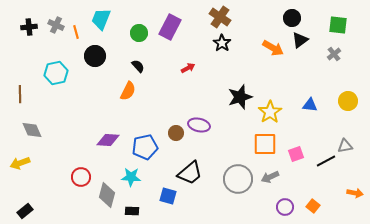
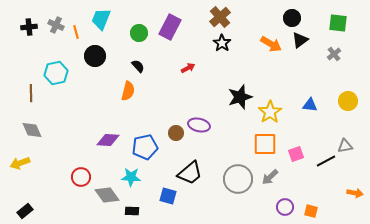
brown cross at (220, 17): rotated 15 degrees clockwise
green square at (338, 25): moved 2 px up
orange arrow at (273, 48): moved 2 px left, 4 px up
orange semicircle at (128, 91): rotated 12 degrees counterclockwise
brown line at (20, 94): moved 11 px right, 1 px up
gray arrow at (270, 177): rotated 18 degrees counterclockwise
gray diamond at (107, 195): rotated 50 degrees counterclockwise
orange square at (313, 206): moved 2 px left, 5 px down; rotated 24 degrees counterclockwise
